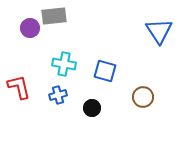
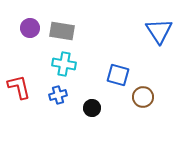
gray rectangle: moved 8 px right, 15 px down; rotated 15 degrees clockwise
blue square: moved 13 px right, 4 px down
